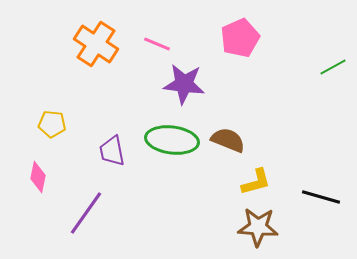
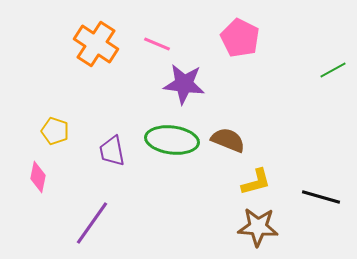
pink pentagon: rotated 21 degrees counterclockwise
green line: moved 3 px down
yellow pentagon: moved 3 px right, 7 px down; rotated 12 degrees clockwise
purple line: moved 6 px right, 10 px down
